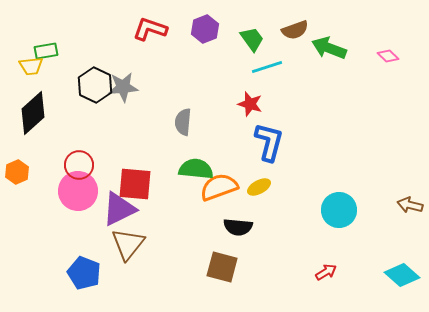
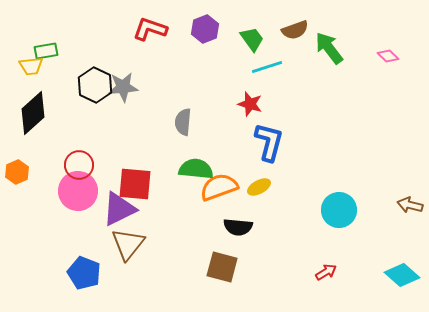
green arrow: rotated 32 degrees clockwise
